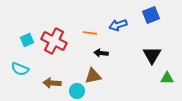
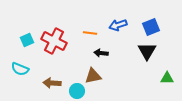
blue square: moved 12 px down
black triangle: moved 5 px left, 4 px up
